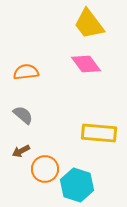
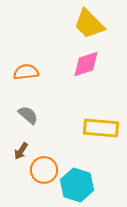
yellow trapezoid: rotated 8 degrees counterclockwise
pink diamond: rotated 72 degrees counterclockwise
gray semicircle: moved 5 px right
yellow rectangle: moved 2 px right, 5 px up
brown arrow: rotated 30 degrees counterclockwise
orange circle: moved 1 px left, 1 px down
